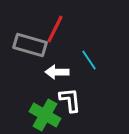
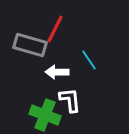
green cross: rotated 8 degrees counterclockwise
